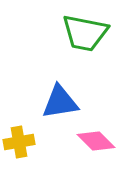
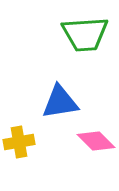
green trapezoid: moved 1 px down; rotated 15 degrees counterclockwise
